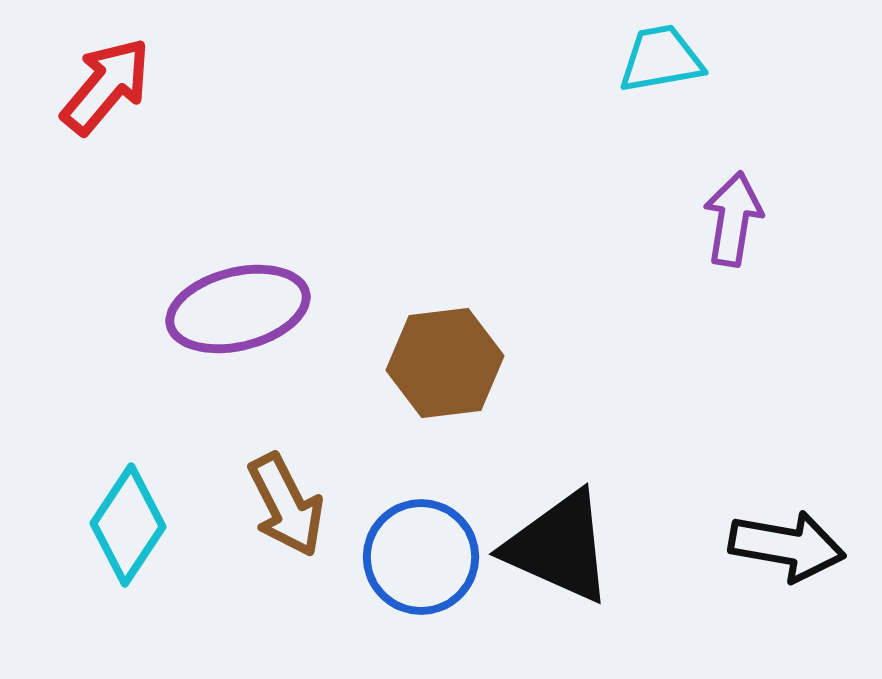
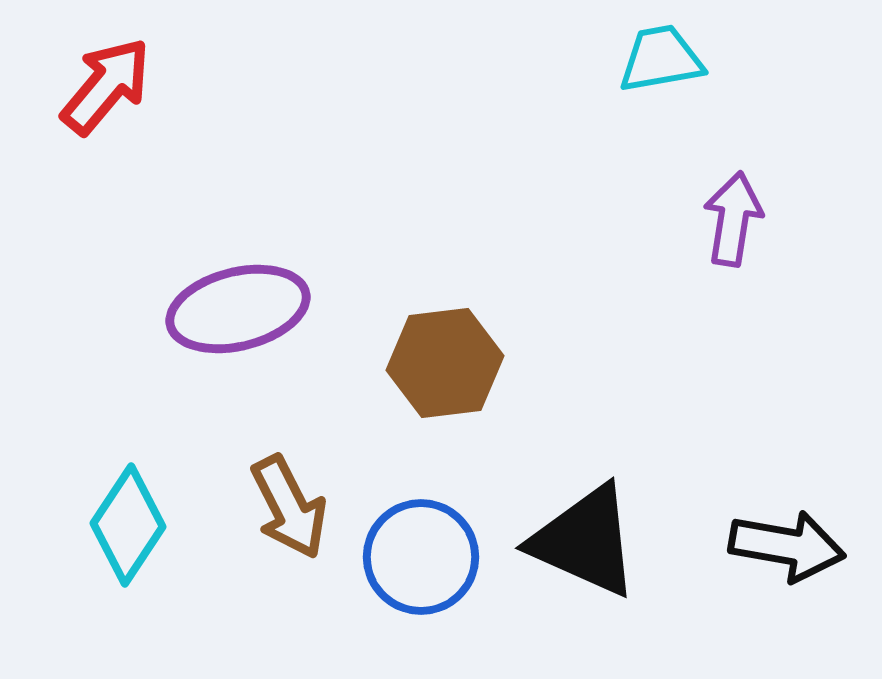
brown arrow: moved 3 px right, 2 px down
black triangle: moved 26 px right, 6 px up
